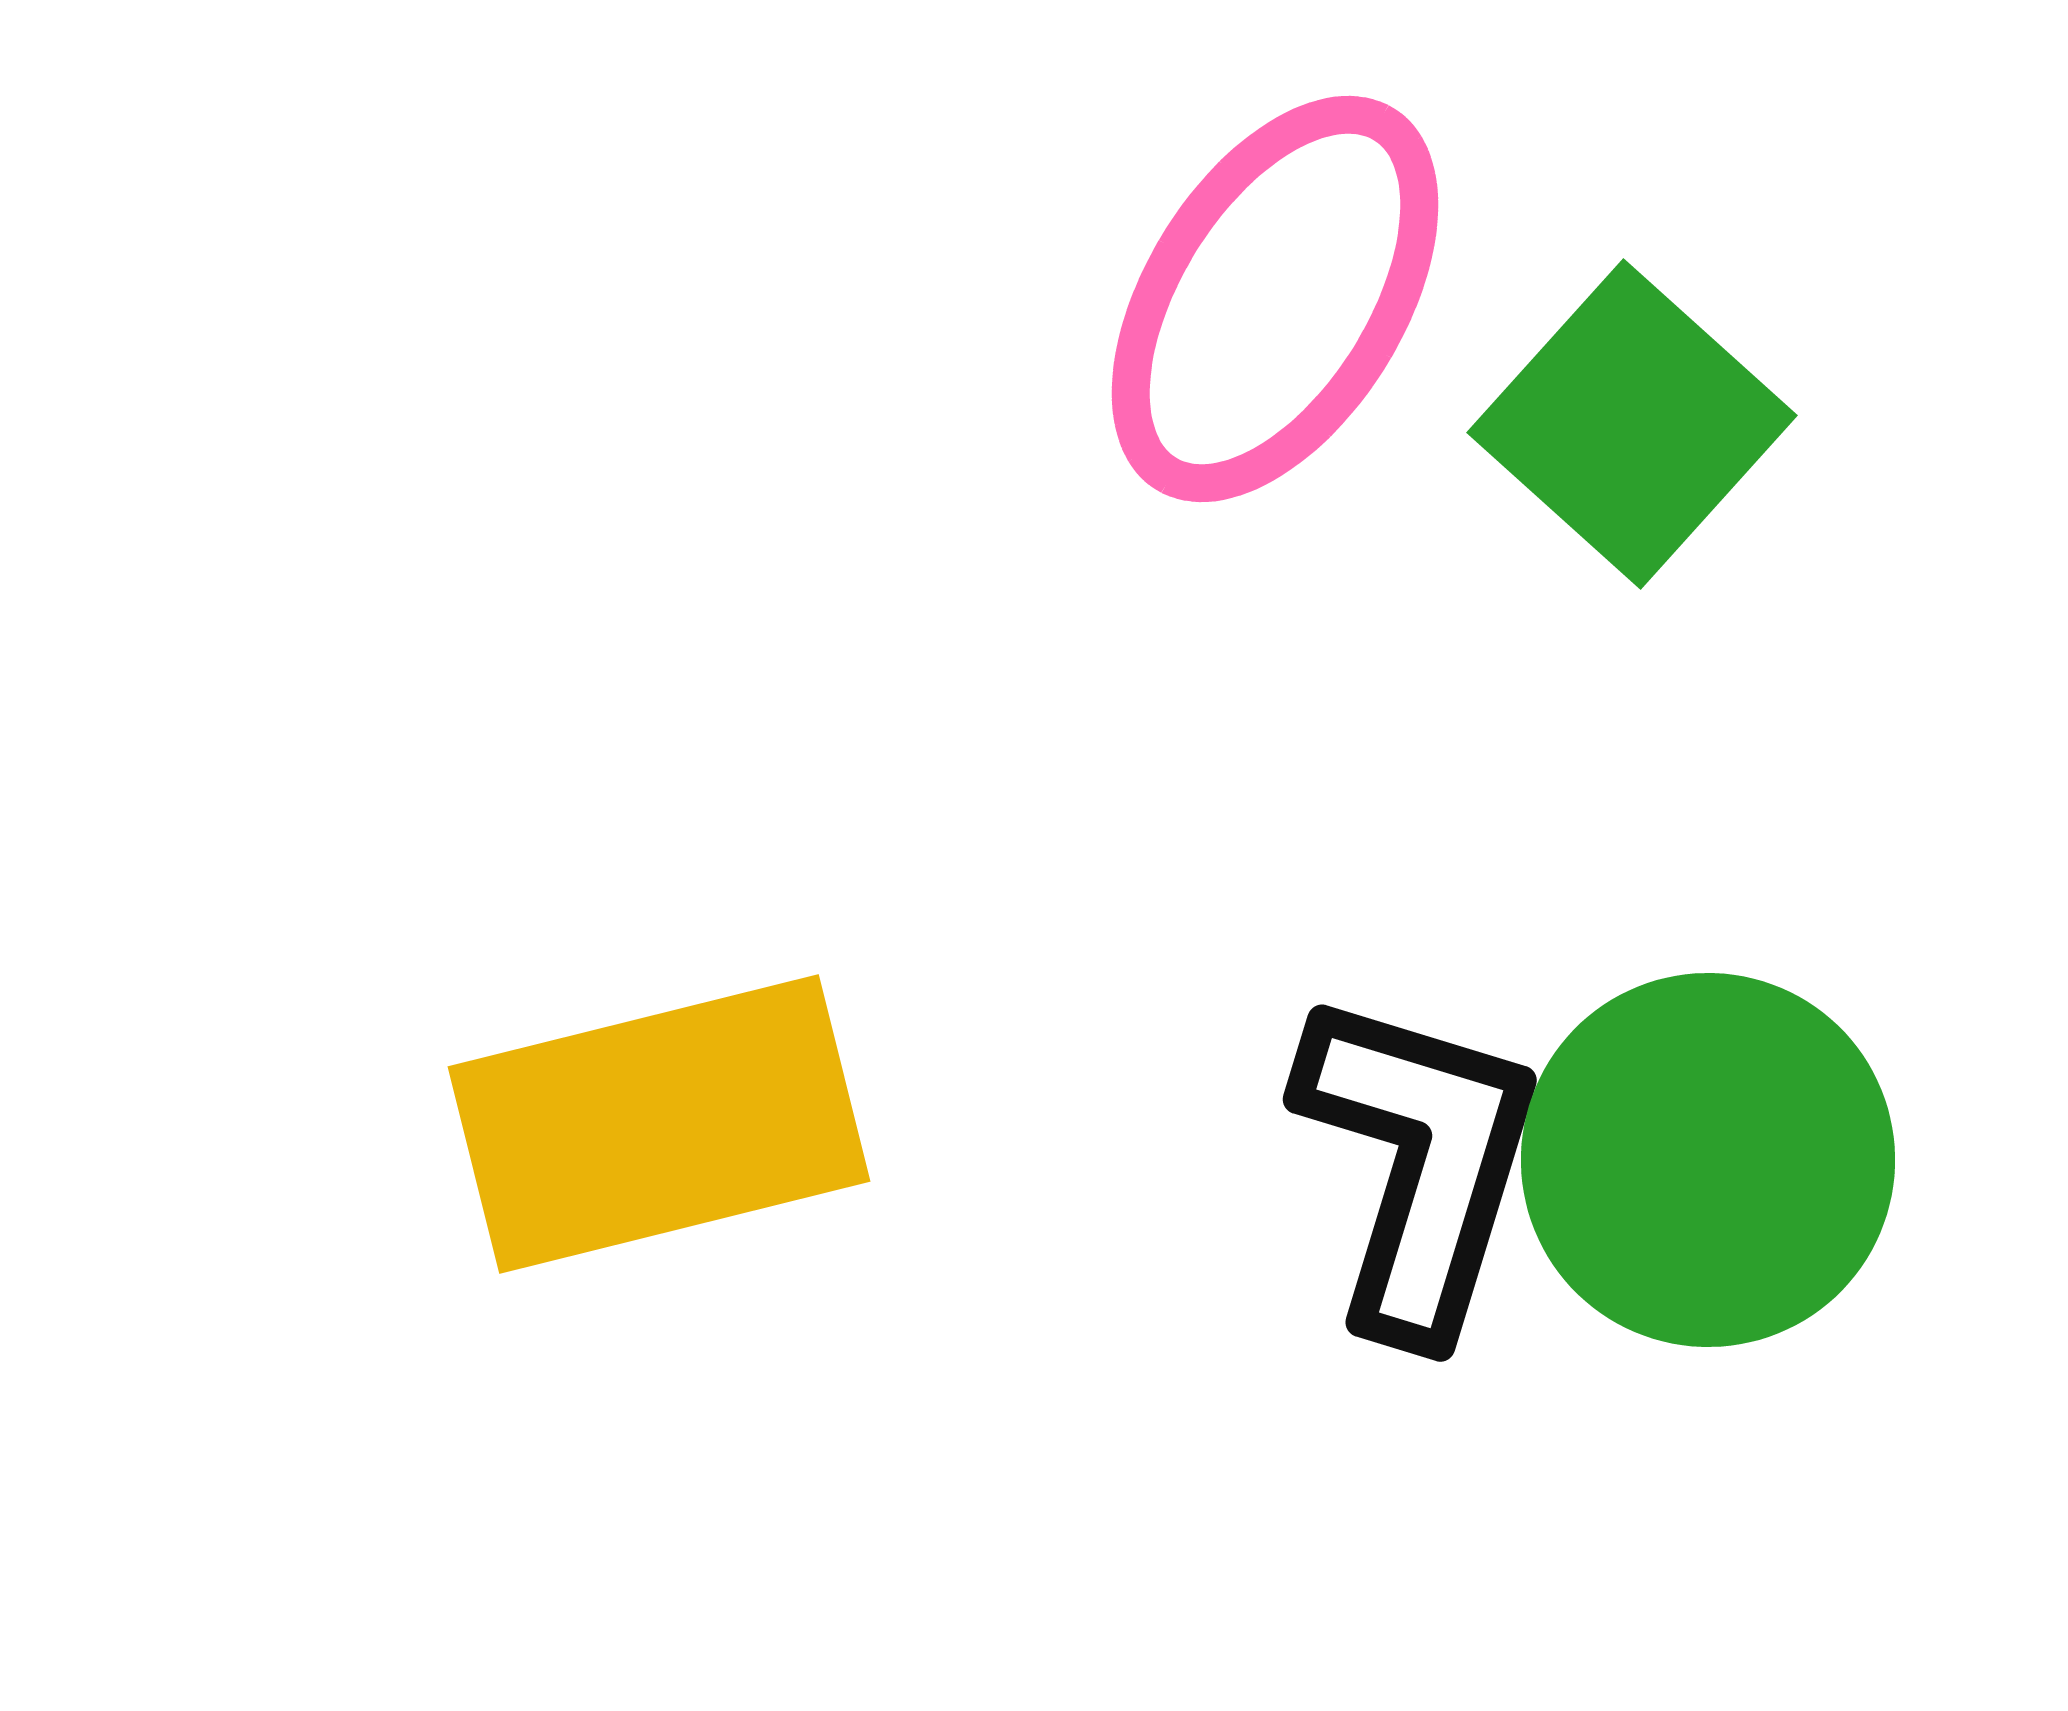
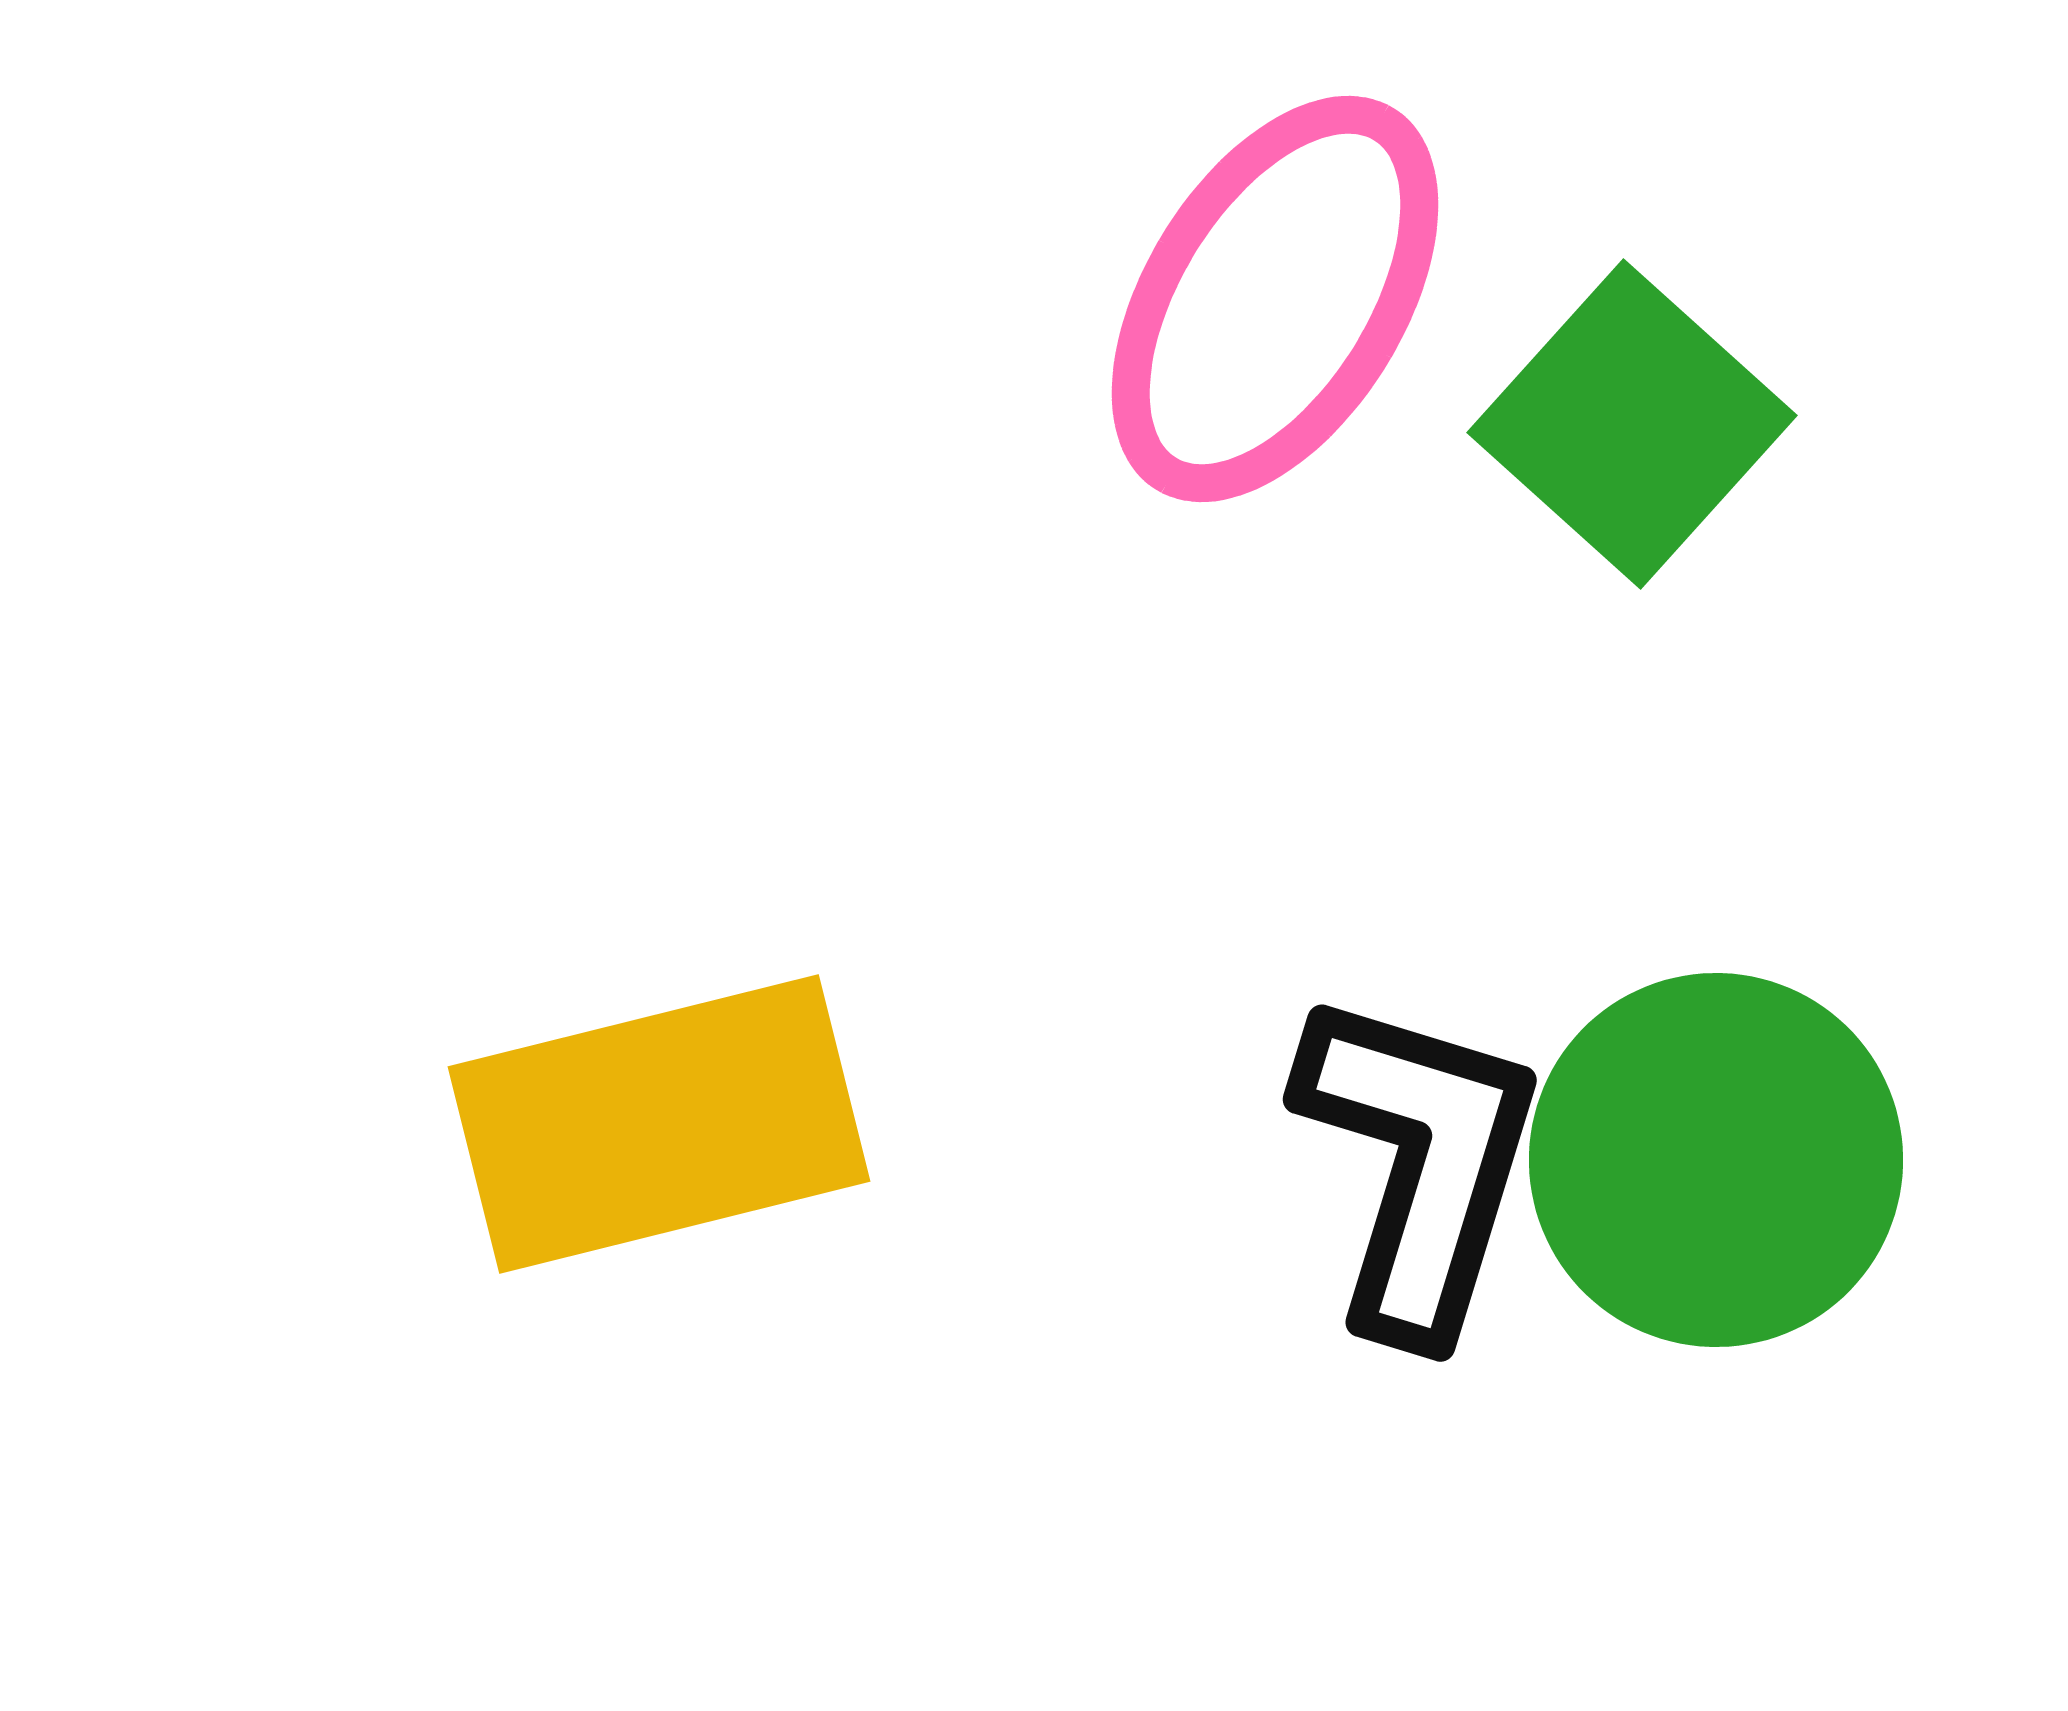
green circle: moved 8 px right
